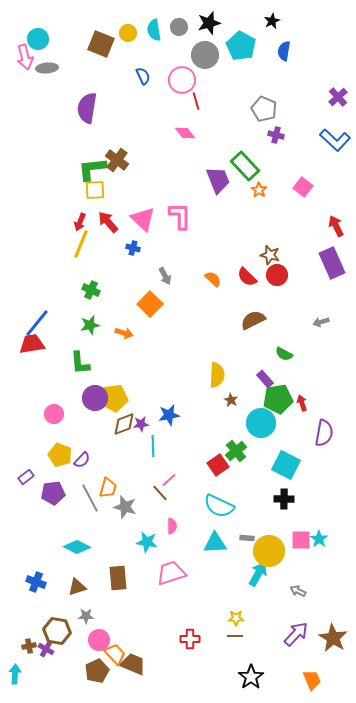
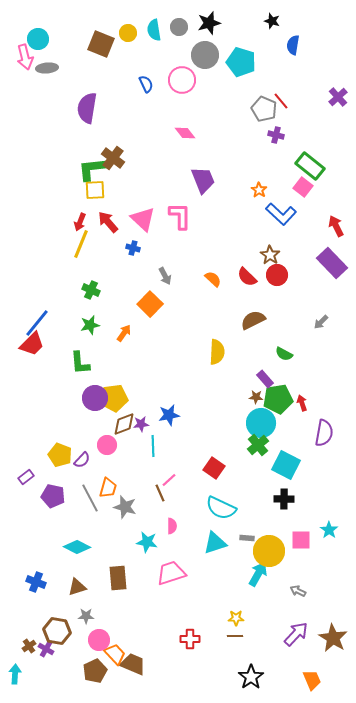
black star at (272, 21): rotated 28 degrees counterclockwise
cyan pentagon at (241, 46): moved 16 px down; rotated 12 degrees counterclockwise
blue semicircle at (284, 51): moved 9 px right, 6 px up
blue semicircle at (143, 76): moved 3 px right, 8 px down
red line at (196, 101): moved 85 px right; rotated 24 degrees counterclockwise
blue L-shape at (335, 140): moved 54 px left, 74 px down
brown cross at (117, 160): moved 4 px left, 2 px up
green rectangle at (245, 166): moved 65 px right; rotated 8 degrees counterclockwise
purple trapezoid at (218, 180): moved 15 px left
brown star at (270, 255): rotated 18 degrees clockwise
purple rectangle at (332, 263): rotated 20 degrees counterclockwise
gray arrow at (321, 322): rotated 28 degrees counterclockwise
orange arrow at (124, 333): rotated 72 degrees counterclockwise
red trapezoid at (32, 344): rotated 144 degrees clockwise
yellow semicircle at (217, 375): moved 23 px up
brown star at (231, 400): moved 25 px right, 3 px up; rotated 24 degrees counterclockwise
pink circle at (54, 414): moved 53 px right, 31 px down
green cross at (236, 451): moved 22 px right, 6 px up
red square at (218, 465): moved 4 px left, 3 px down; rotated 20 degrees counterclockwise
purple pentagon at (53, 493): moved 3 px down; rotated 20 degrees clockwise
brown line at (160, 493): rotated 18 degrees clockwise
cyan semicircle at (219, 506): moved 2 px right, 2 px down
cyan star at (319, 539): moved 10 px right, 9 px up
cyan triangle at (215, 543): rotated 15 degrees counterclockwise
brown cross at (29, 646): rotated 24 degrees counterclockwise
brown pentagon at (97, 671): moved 2 px left
